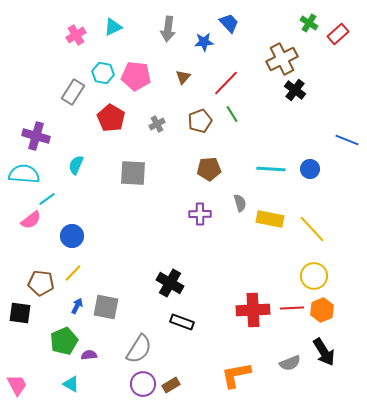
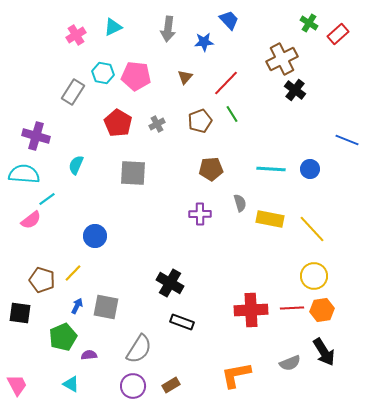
blue trapezoid at (229, 23): moved 3 px up
brown triangle at (183, 77): moved 2 px right
red pentagon at (111, 118): moved 7 px right, 5 px down
brown pentagon at (209, 169): moved 2 px right
blue circle at (72, 236): moved 23 px right
brown pentagon at (41, 283): moved 1 px right, 3 px up; rotated 10 degrees clockwise
red cross at (253, 310): moved 2 px left
orange hexagon at (322, 310): rotated 15 degrees clockwise
green pentagon at (64, 341): moved 1 px left, 4 px up
purple circle at (143, 384): moved 10 px left, 2 px down
